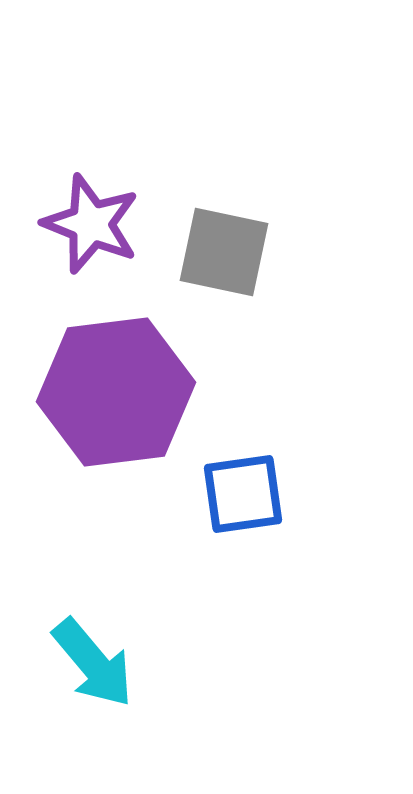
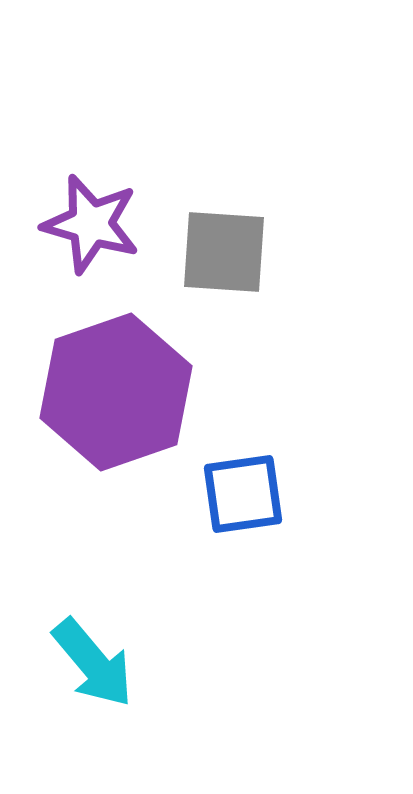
purple star: rotated 6 degrees counterclockwise
gray square: rotated 8 degrees counterclockwise
purple hexagon: rotated 12 degrees counterclockwise
